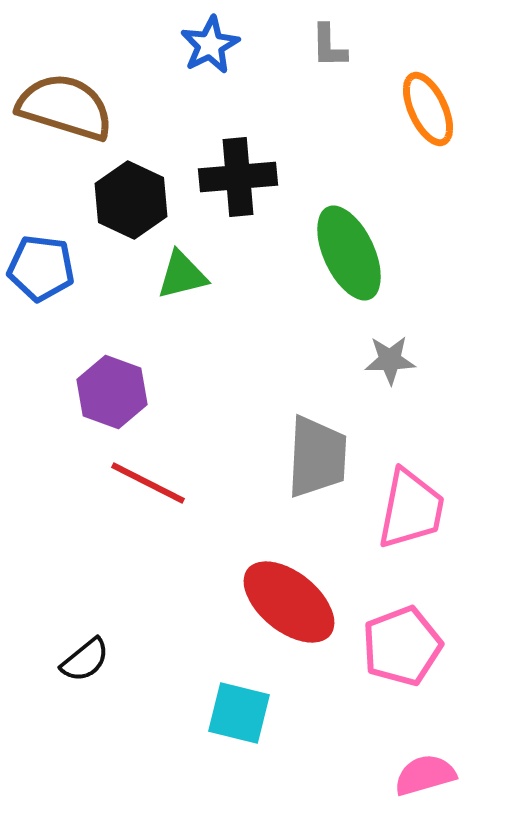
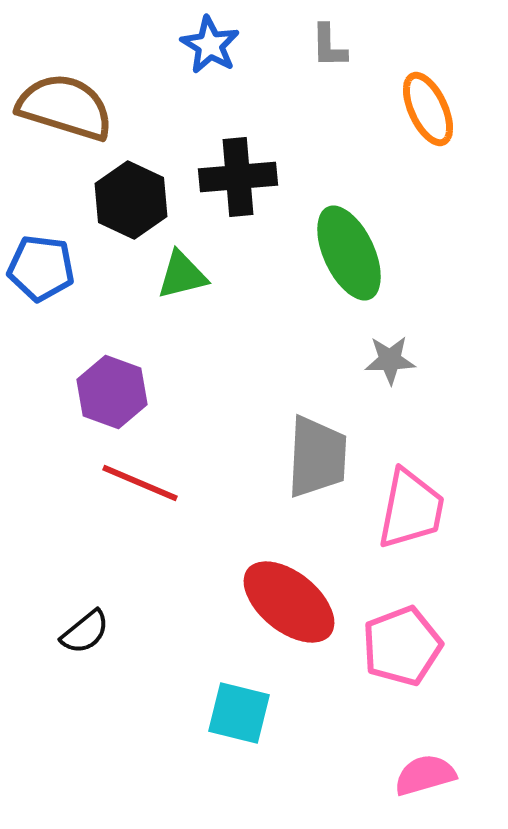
blue star: rotated 14 degrees counterclockwise
red line: moved 8 px left; rotated 4 degrees counterclockwise
black semicircle: moved 28 px up
